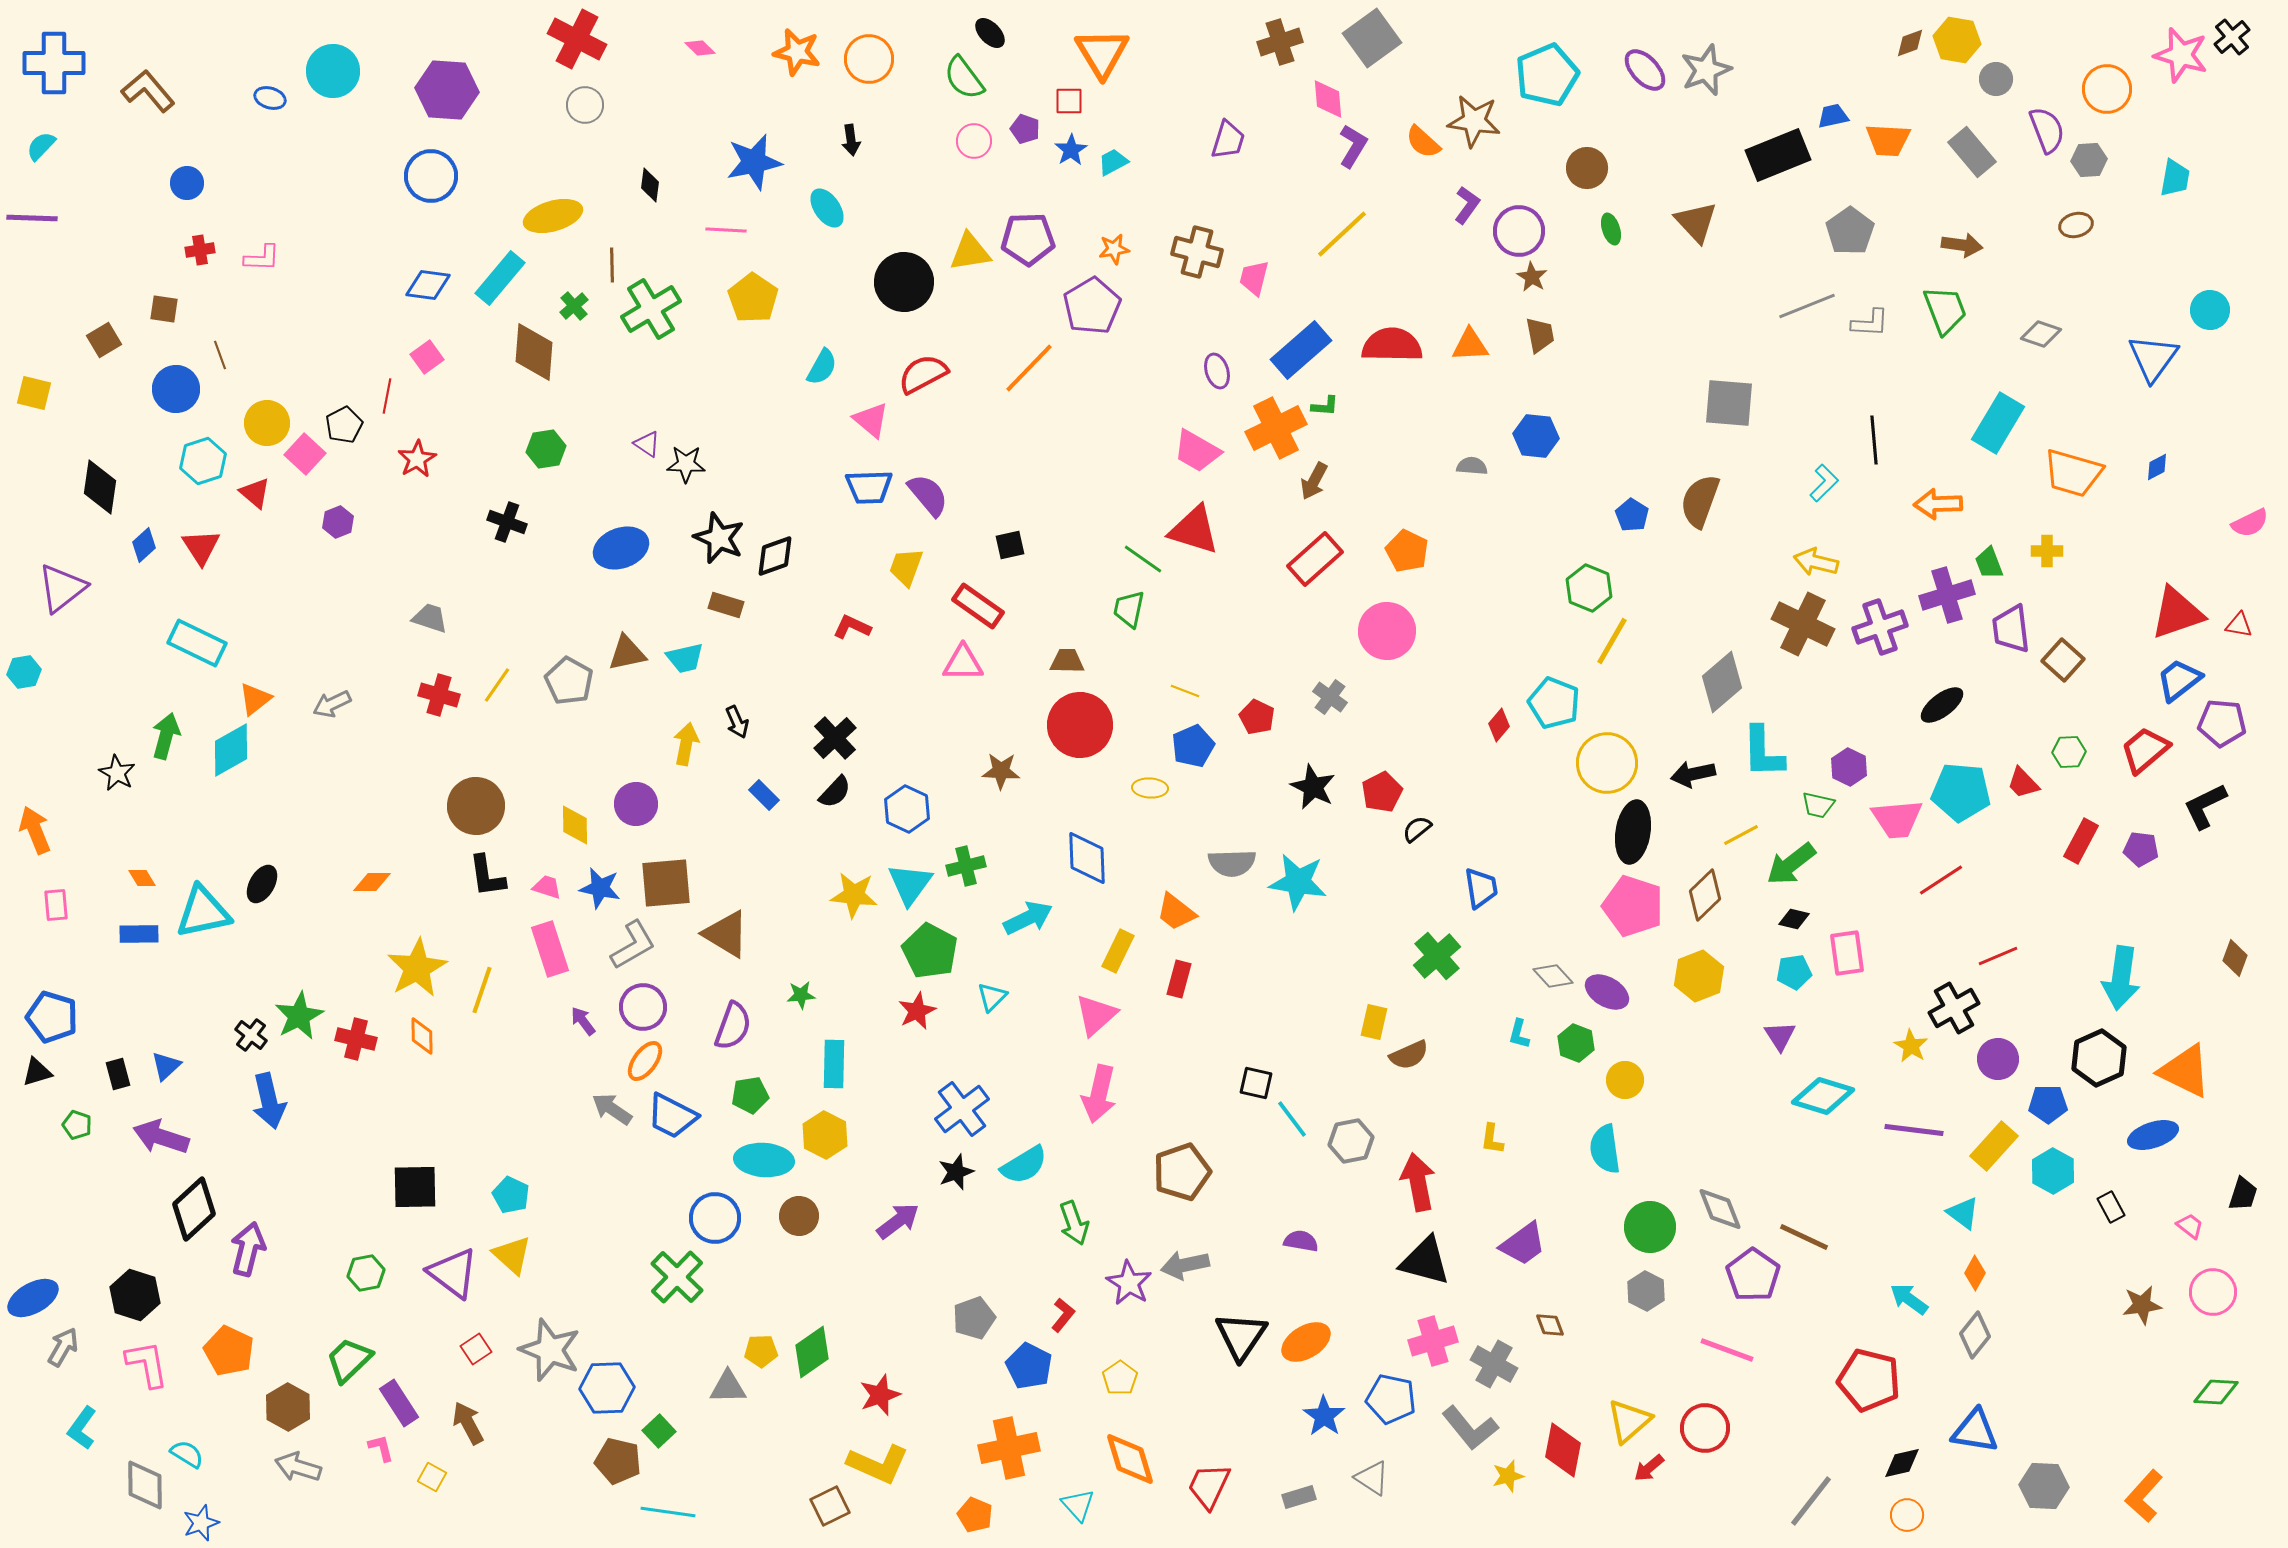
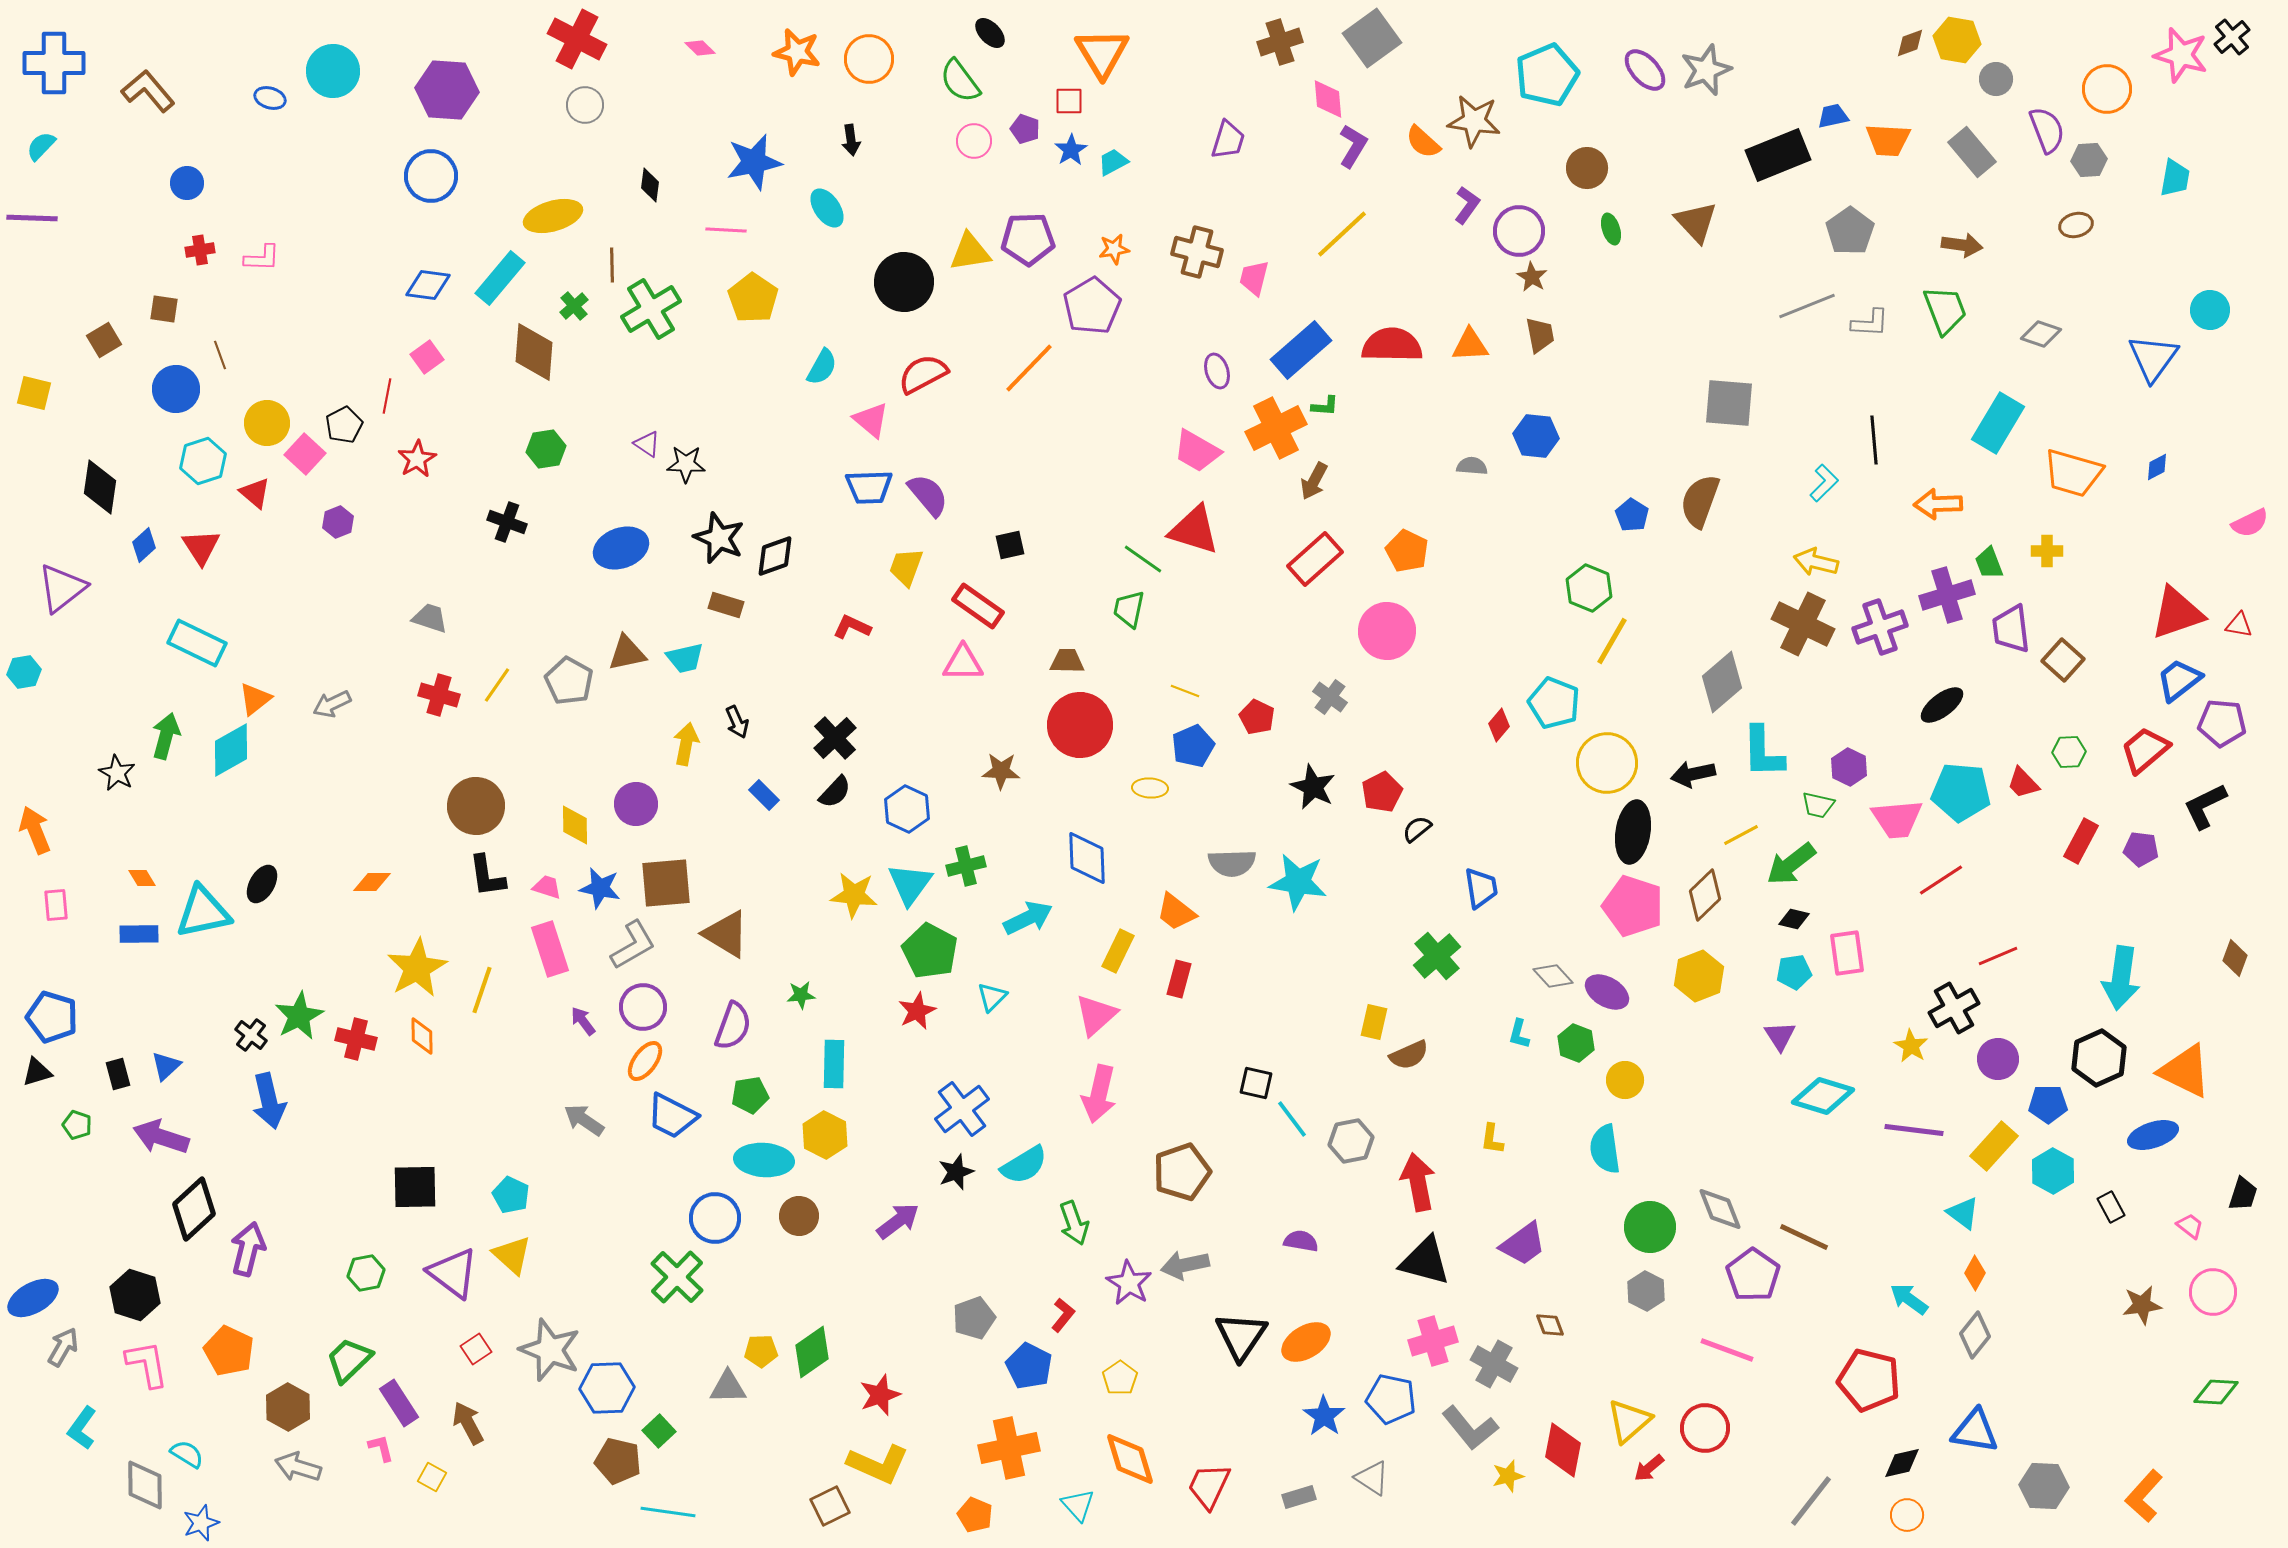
green semicircle at (964, 78): moved 4 px left, 3 px down
gray arrow at (612, 1109): moved 28 px left, 11 px down
